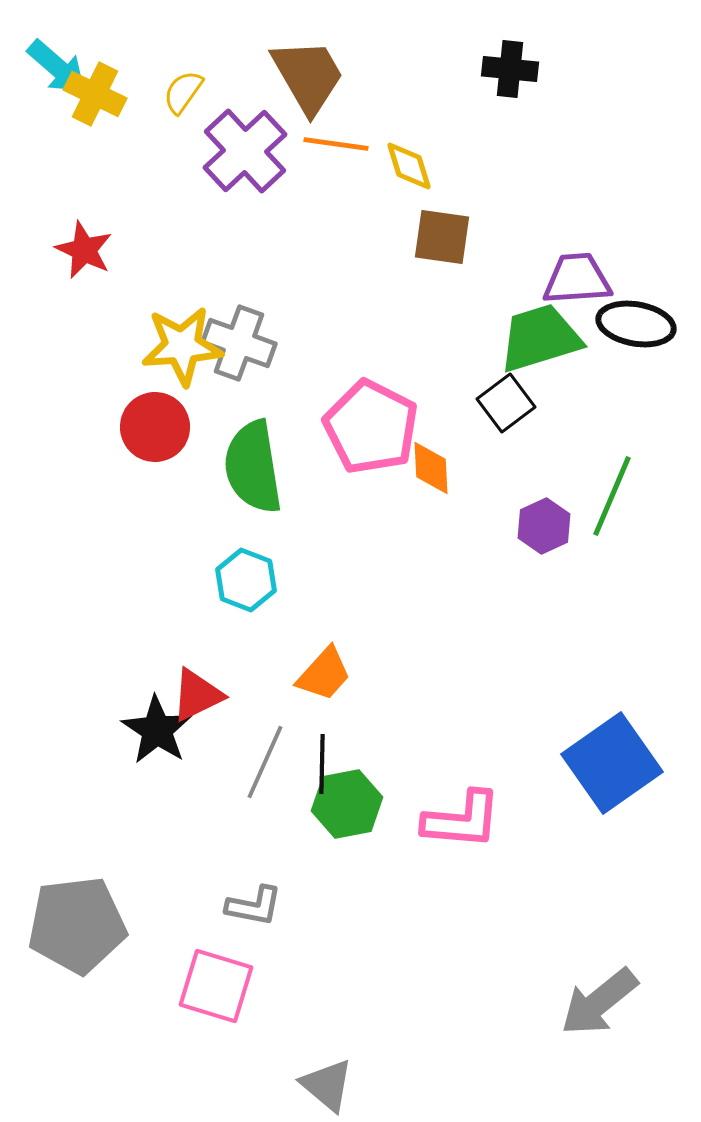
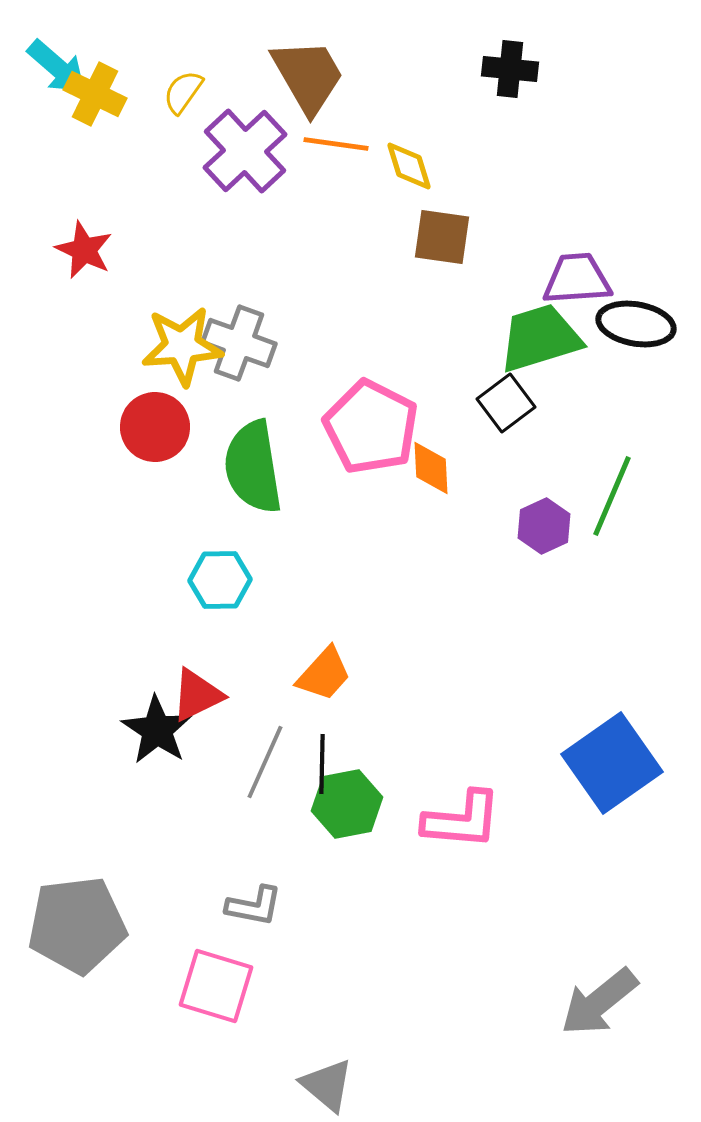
cyan hexagon: moved 26 px left; rotated 22 degrees counterclockwise
